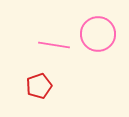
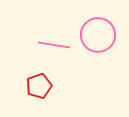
pink circle: moved 1 px down
